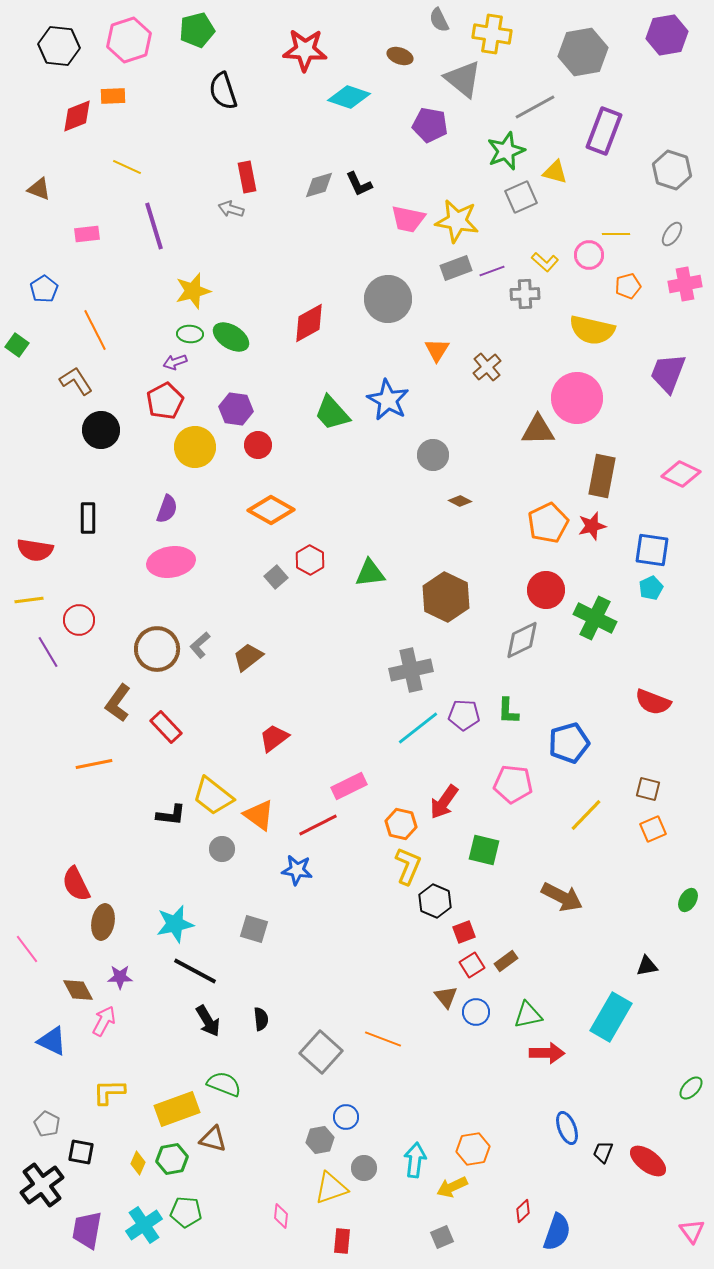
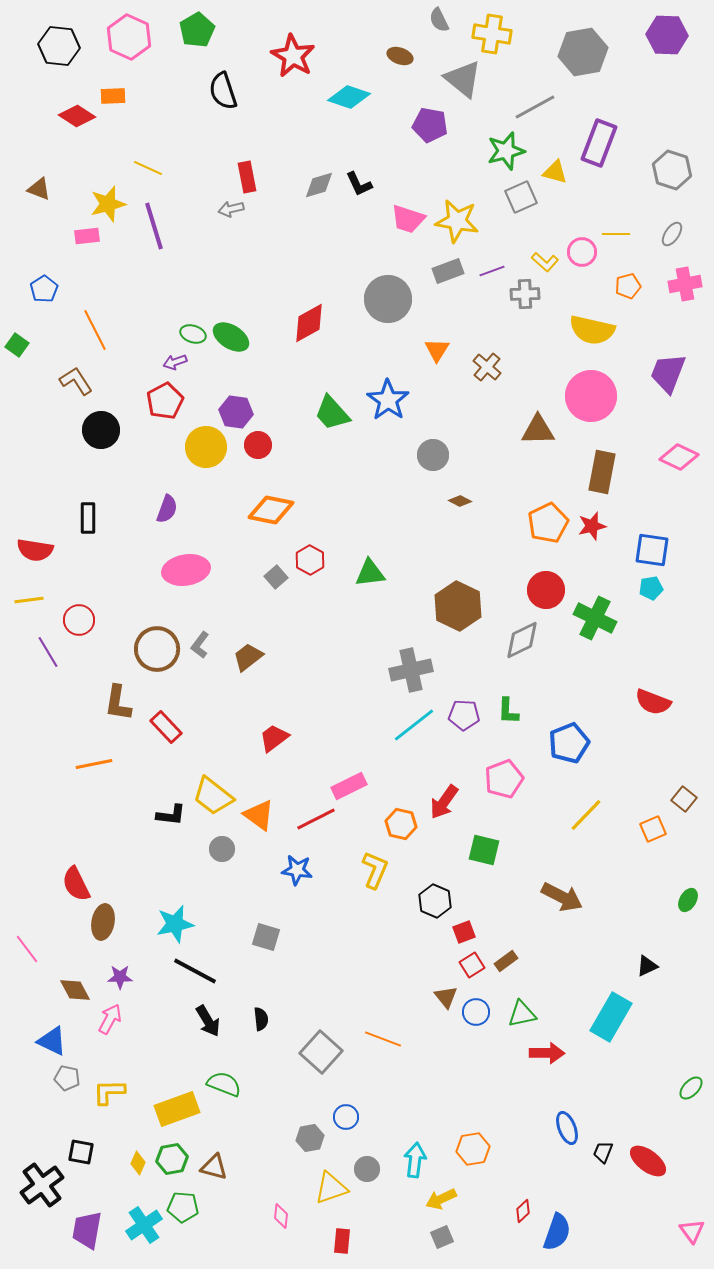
green pentagon at (197, 30): rotated 16 degrees counterclockwise
purple hexagon at (667, 35): rotated 12 degrees clockwise
pink hexagon at (129, 40): moved 3 px up; rotated 18 degrees counterclockwise
red star at (305, 50): moved 12 px left, 6 px down; rotated 27 degrees clockwise
red diamond at (77, 116): rotated 54 degrees clockwise
purple rectangle at (604, 131): moved 5 px left, 12 px down
green star at (506, 151): rotated 6 degrees clockwise
yellow line at (127, 167): moved 21 px right, 1 px down
gray arrow at (231, 209): rotated 30 degrees counterclockwise
pink trapezoid at (408, 219): rotated 6 degrees clockwise
pink rectangle at (87, 234): moved 2 px down
pink circle at (589, 255): moved 7 px left, 3 px up
gray rectangle at (456, 268): moved 8 px left, 3 px down
yellow star at (193, 291): moved 85 px left, 87 px up
green ellipse at (190, 334): moved 3 px right; rotated 15 degrees clockwise
brown cross at (487, 367): rotated 8 degrees counterclockwise
pink circle at (577, 398): moved 14 px right, 2 px up
blue star at (388, 400): rotated 6 degrees clockwise
purple hexagon at (236, 409): moved 3 px down
yellow circle at (195, 447): moved 11 px right
pink diamond at (681, 474): moved 2 px left, 17 px up
brown rectangle at (602, 476): moved 4 px up
orange diamond at (271, 510): rotated 18 degrees counterclockwise
pink ellipse at (171, 562): moved 15 px right, 8 px down
cyan pentagon at (651, 588): rotated 15 degrees clockwise
brown hexagon at (446, 597): moved 12 px right, 9 px down
gray L-shape at (200, 645): rotated 12 degrees counterclockwise
brown L-shape at (118, 703): rotated 27 degrees counterclockwise
cyan line at (418, 728): moved 4 px left, 3 px up
blue pentagon at (569, 743): rotated 6 degrees counterclockwise
pink pentagon at (513, 784): moved 9 px left, 5 px up; rotated 27 degrees counterclockwise
brown square at (648, 789): moved 36 px right, 10 px down; rotated 25 degrees clockwise
red line at (318, 825): moved 2 px left, 6 px up
yellow L-shape at (408, 866): moved 33 px left, 4 px down
gray square at (254, 929): moved 12 px right, 8 px down
black triangle at (647, 966): rotated 15 degrees counterclockwise
brown diamond at (78, 990): moved 3 px left
green triangle at (528, 1015): moved 6 px left, 1 px up
pink arrow at (104, 1021): moved 6 px right, 2 px up
gray pentagon at (47, 1124): moved 20 px right, 46 px up; rotated 15 degrees counterclockwise
brown triangle at (213, 1139): moved 1 px right, 28 px down
gray hexagon at (320, 1140): moved 10 px left, 2 px up
gray circle at (364, 1168): moved 3 px right, 1 px down
yellow arrow at (452, 1187): moved 11 px left, 12 px down
green pentagon at (186, 1212): moved 3 px left, 5 px up
